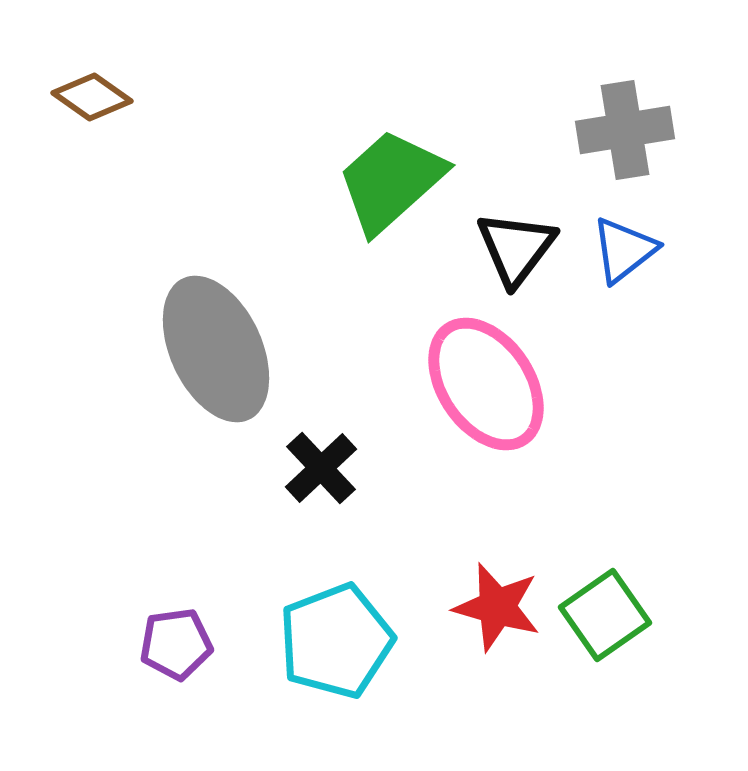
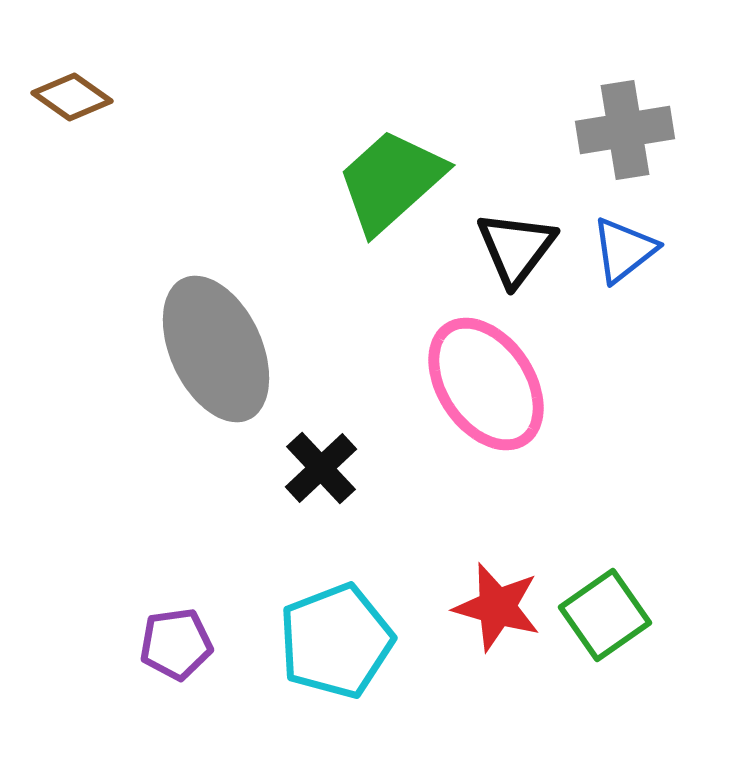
brown diamond: moved 20 px left
